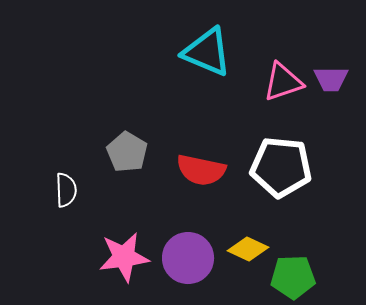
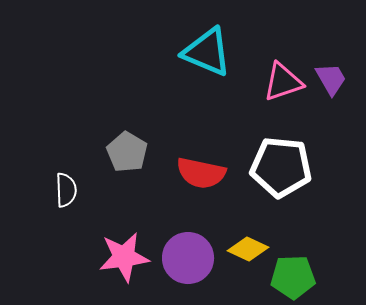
purple trapezoid: rotated 120 degrees counterclockwise
red semicircle: moved 3 px down
